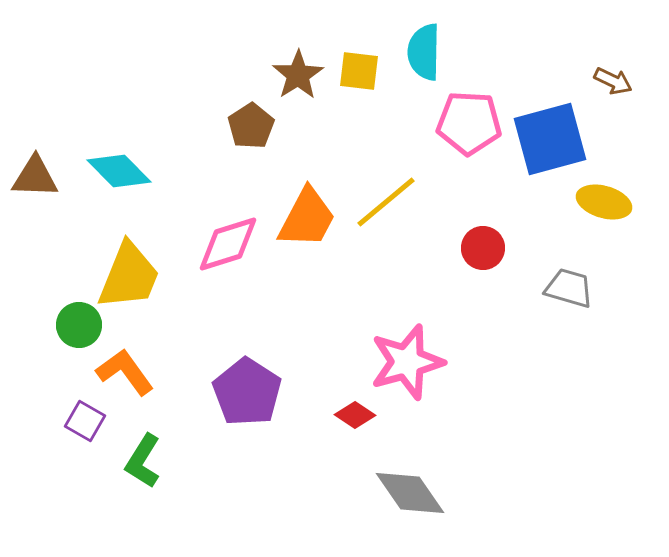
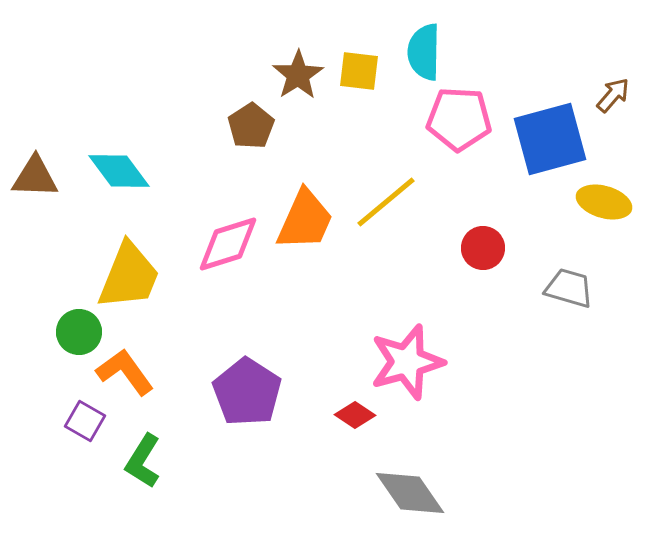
brown arrow: moved 14 px down; rotated 75 degrees counterclockwise
pink pentagon: moved 10 px left, 4 px up
cyan diamond: rotated 8 degrees clockwise
orange trapezoid: moved 2 px left, 2 px down; rotated 4 degrees counterclockwise
green circle: moved 7 px down
